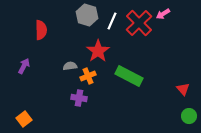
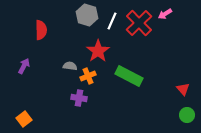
pink arrow: moved 2 px right
gray semicircle: rotated 16 degrees clockwise
green circle: moved 2 px left, 1 px up
